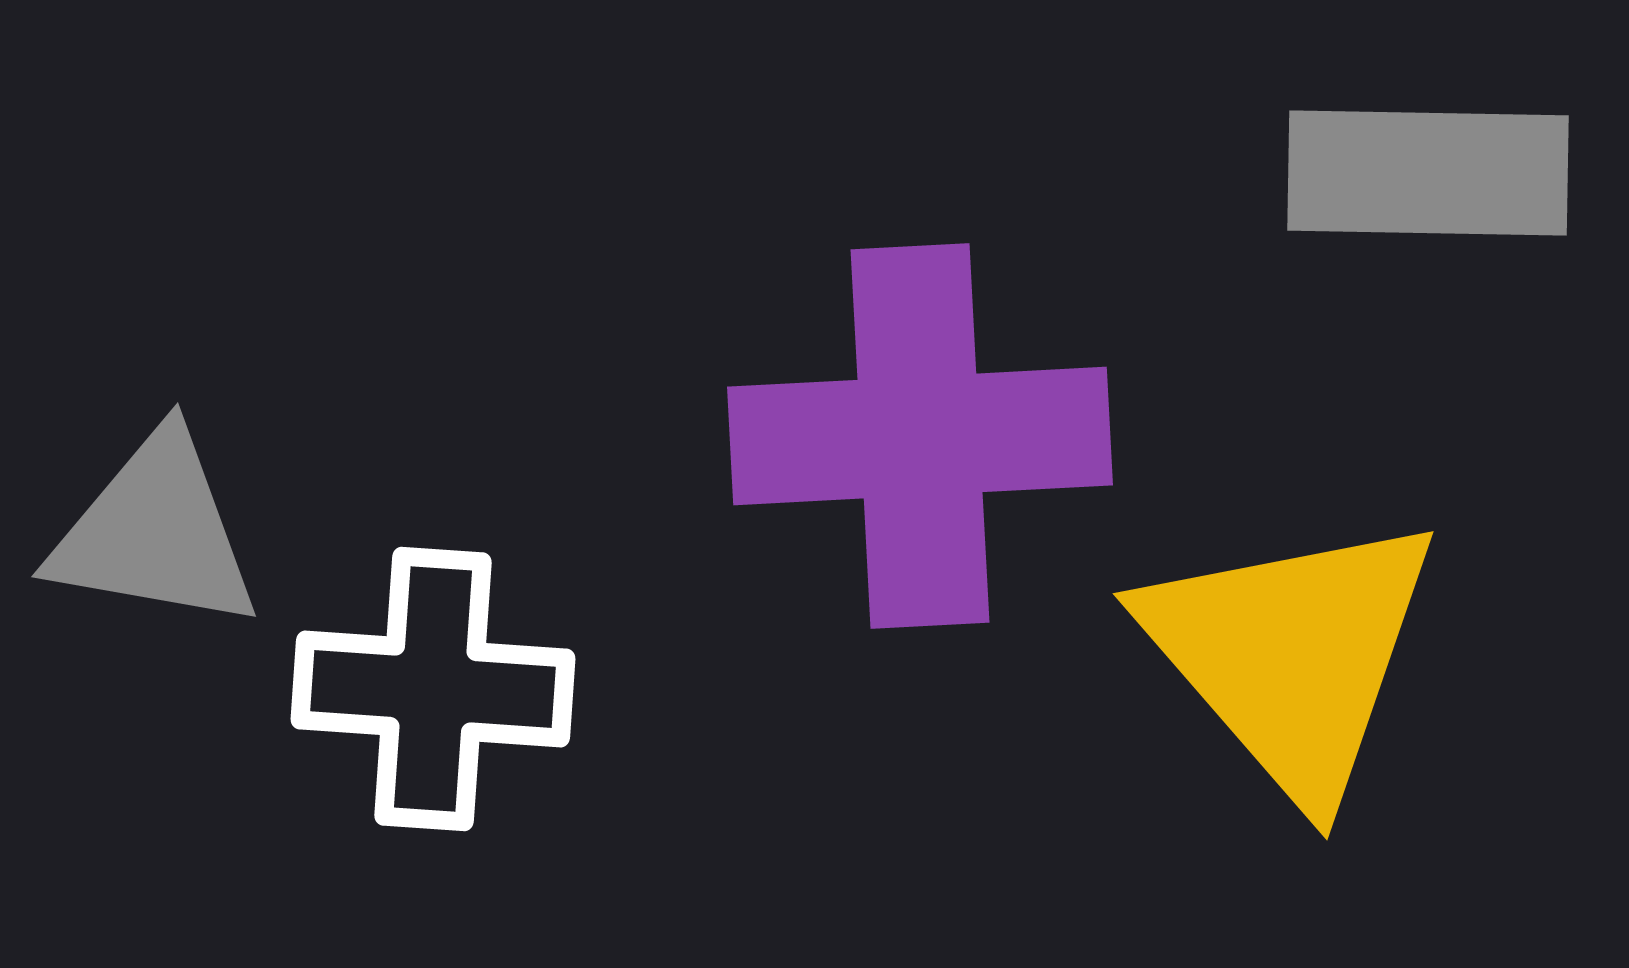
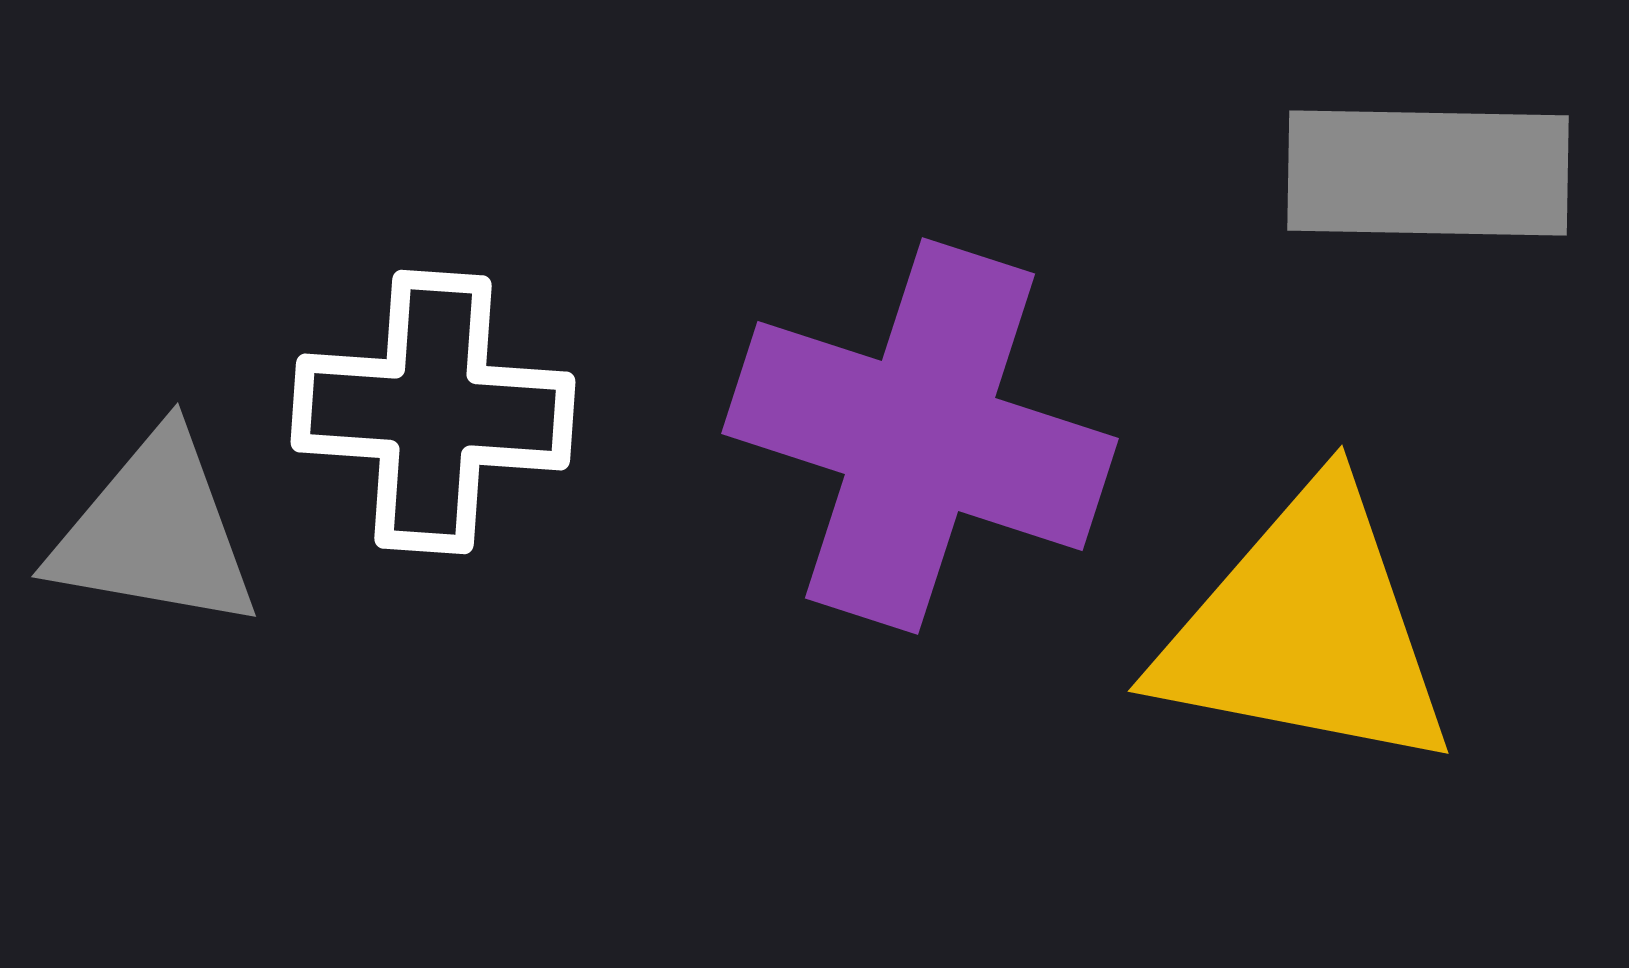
purple cross: rotated 21 degrees clockwise
yellow triangle: moved 15 px right, 25 px up; rotated 38 degrees counterclockwise
white cross: moved 277 px up
